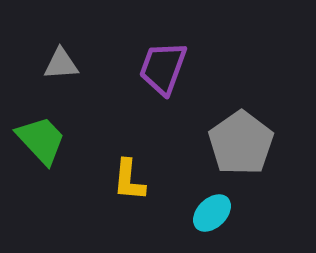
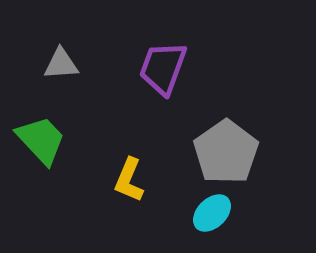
gray pentagon: moved 15 px left, 9 px down
yellow L-shape: rotated 18 degrees clockwise
